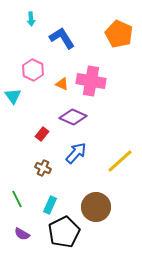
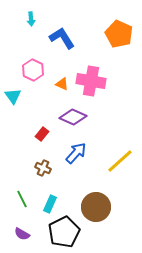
green line: moved 5 px right
cyan rectangle: moved 1 px up
